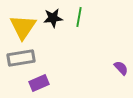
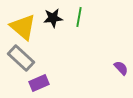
yellow triangle: rotated 24 degrees counterclockwise
gray rectangle: rotated 52 degrees clockwise
